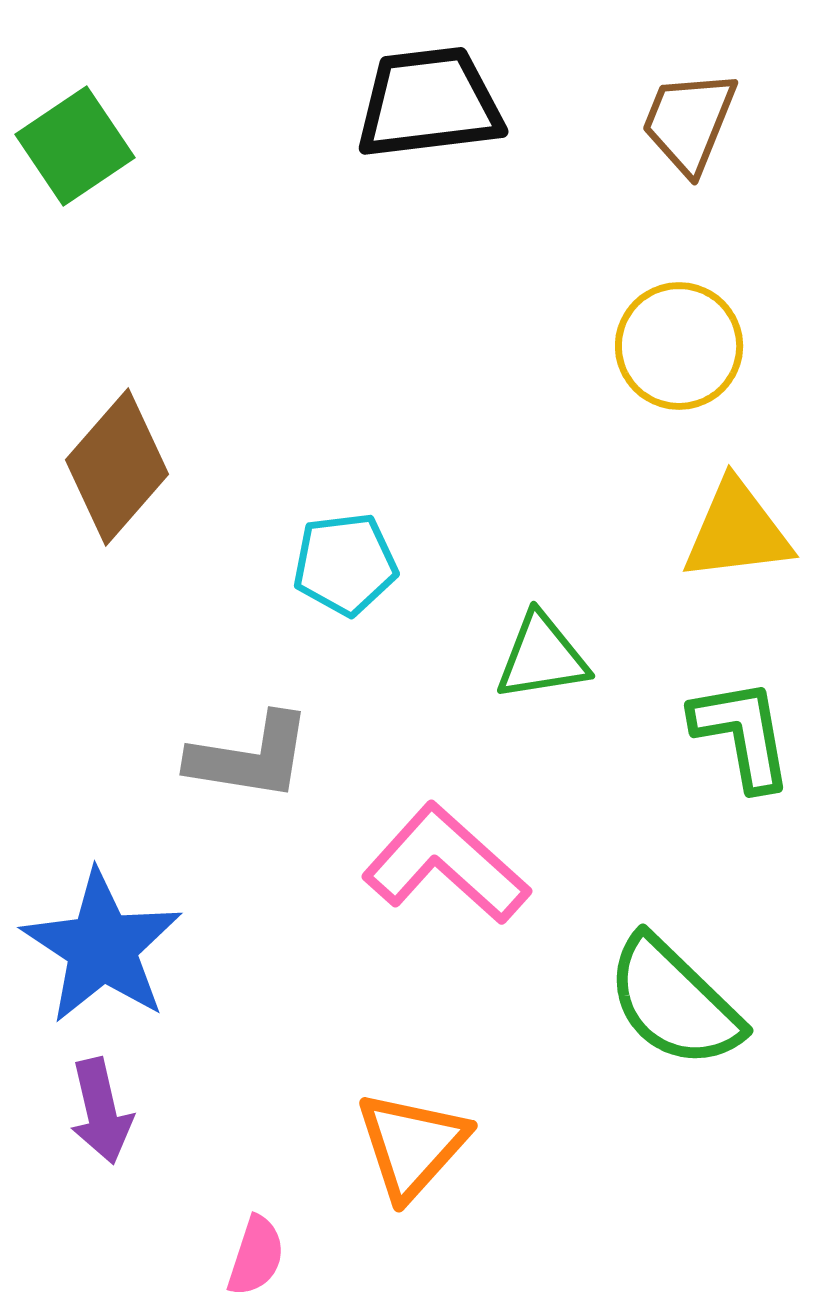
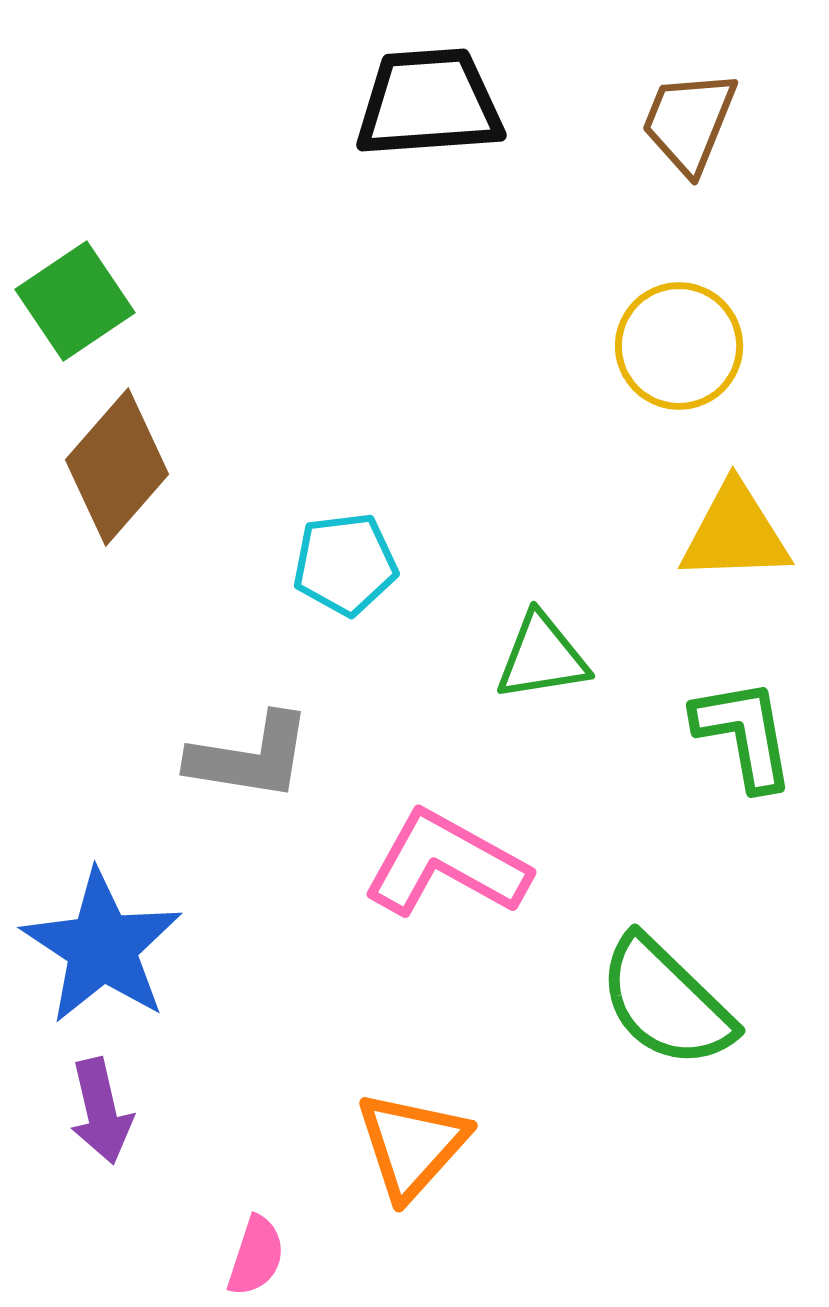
black trapezoid: rotated 3 degrees clockwise
green square: moved 155 px down
yellow triangle: moved 2 px left, 2 px down; rotated 5 degrees clockwise
green L-shape: moved 2 px right
pink L-shape: rotated 13 degrees counterclockwise
green semicircle: moved 8 px left
